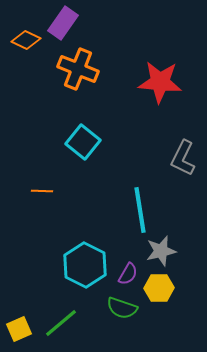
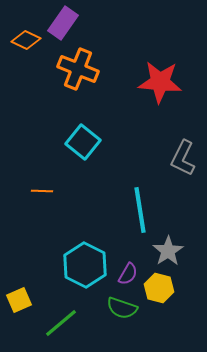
gray star: moved 7 px right; rotated 20 degrees counterclockwise
yellow hexagon: rotated 16 degrees clockwise
yellow square: moved 29 px up
